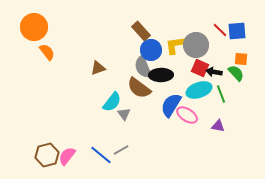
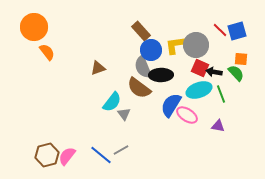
blue square: rotated 12 degrees counterclockwise
